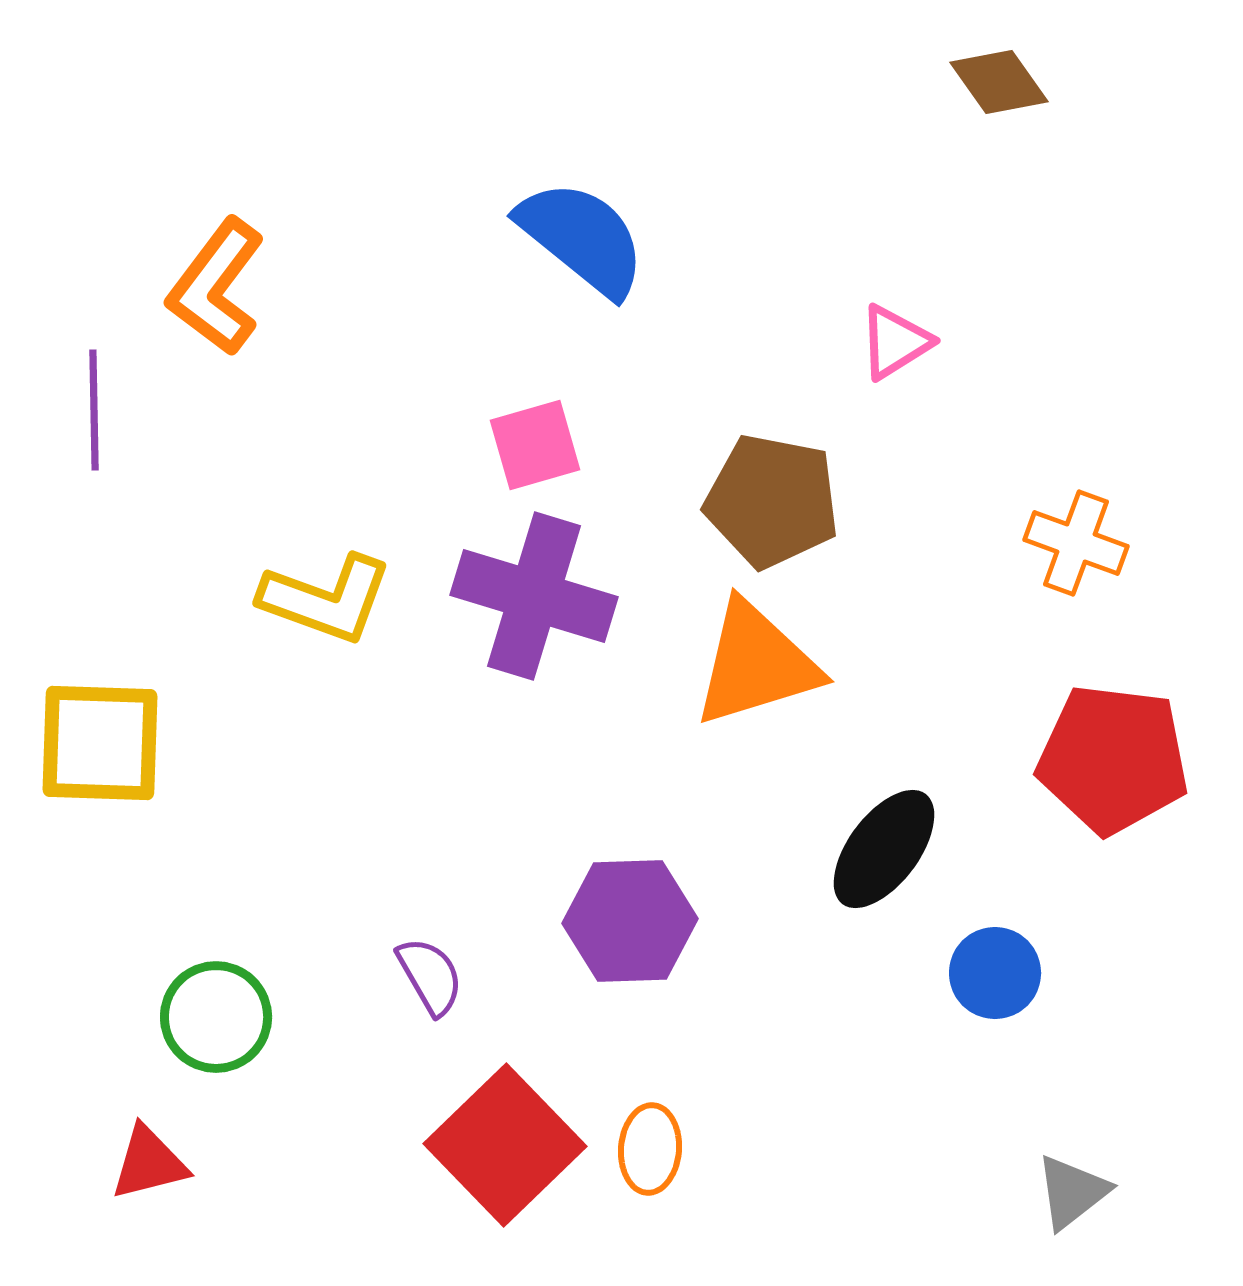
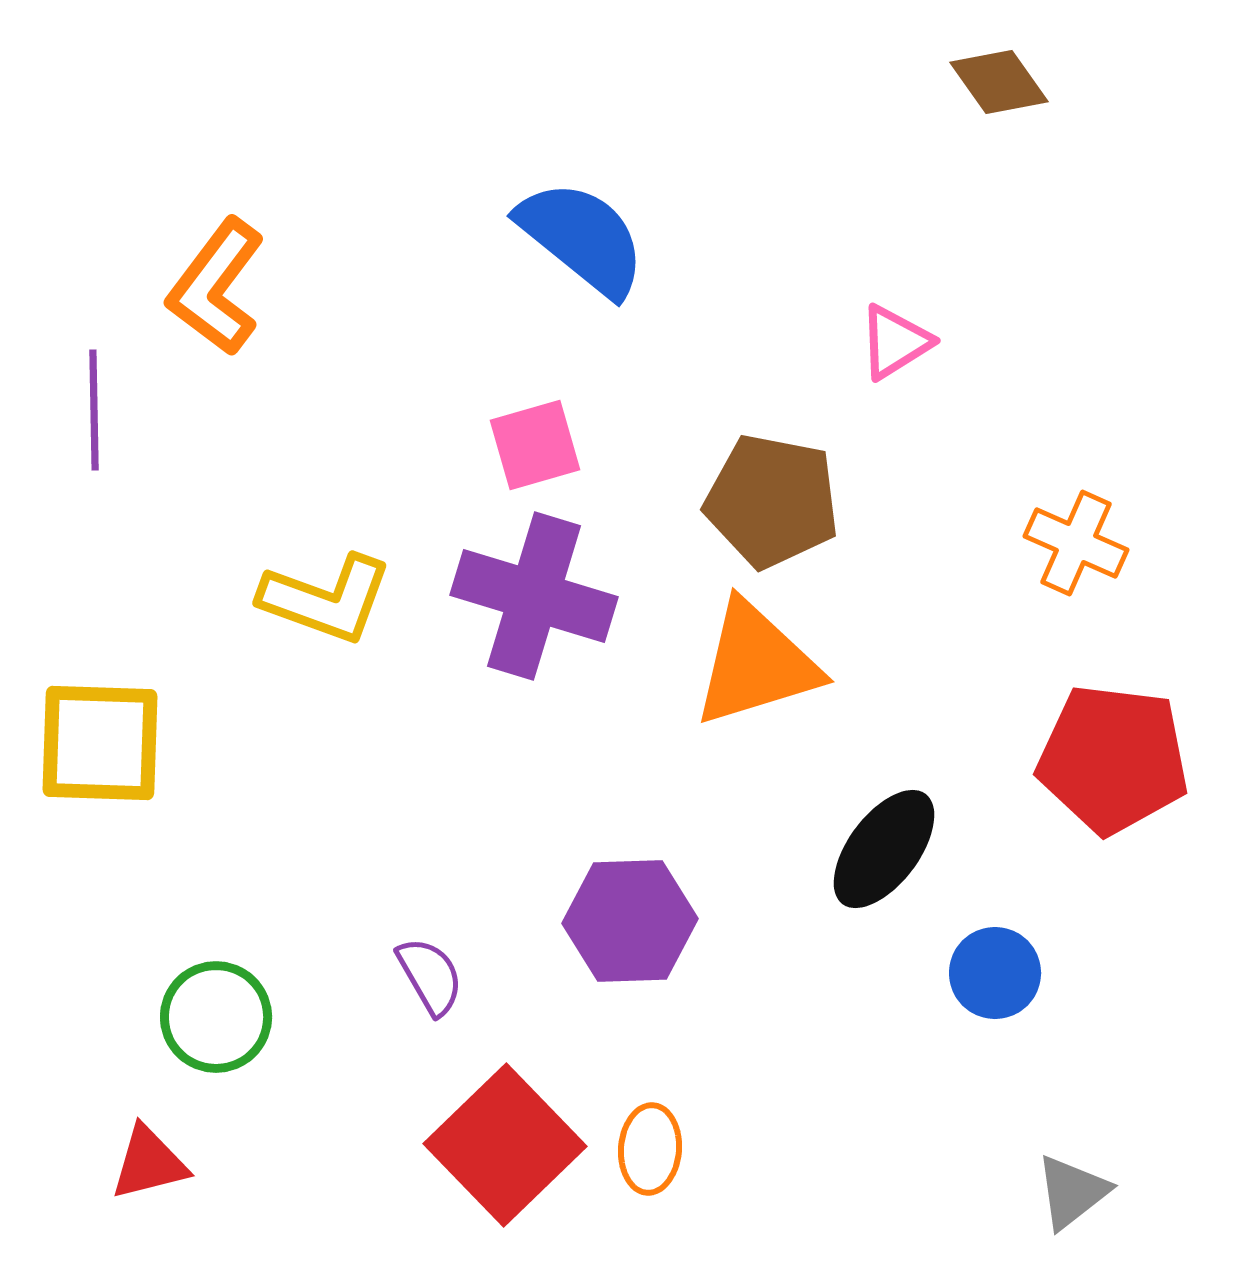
orange cross: rotated 4 degrees clockwise
